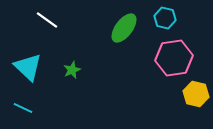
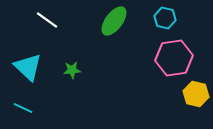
green ellipse: moved 10 px left, 7 px up
green star: rotated 18 degrees clockwise
